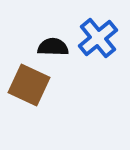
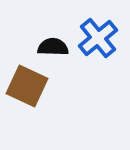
brown square: moved 2 px left, 1 px down
